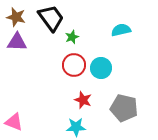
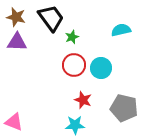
cyan star: moved 1 px left, 2 px up
